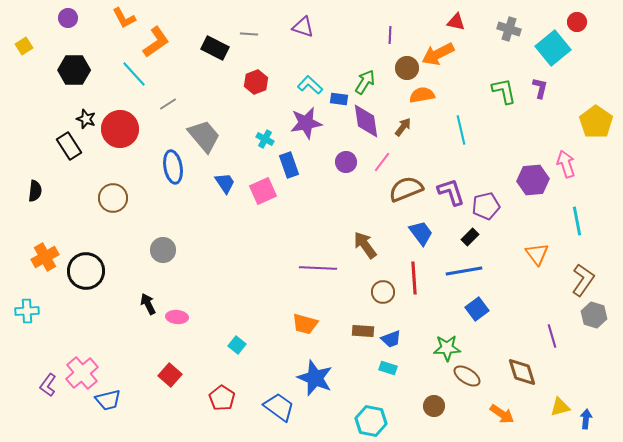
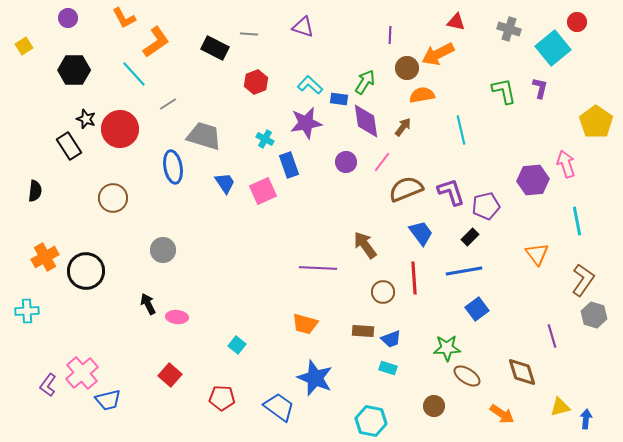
gray trapezoid at (204, 136): rotated 33 degrees counterclockwise
red pentagon at (222, 398): rotated 30 degrees counterclockwise
